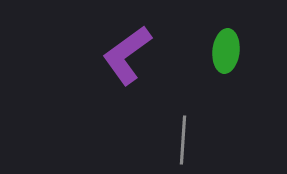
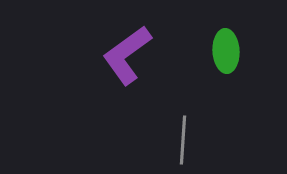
green ellipse: rotated 9 degrees counterclockwise
